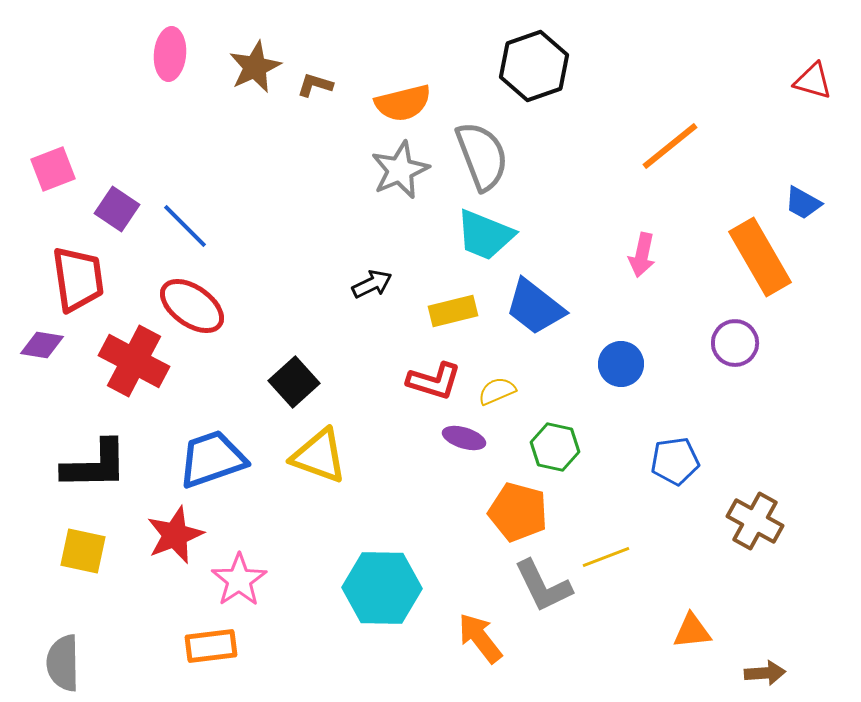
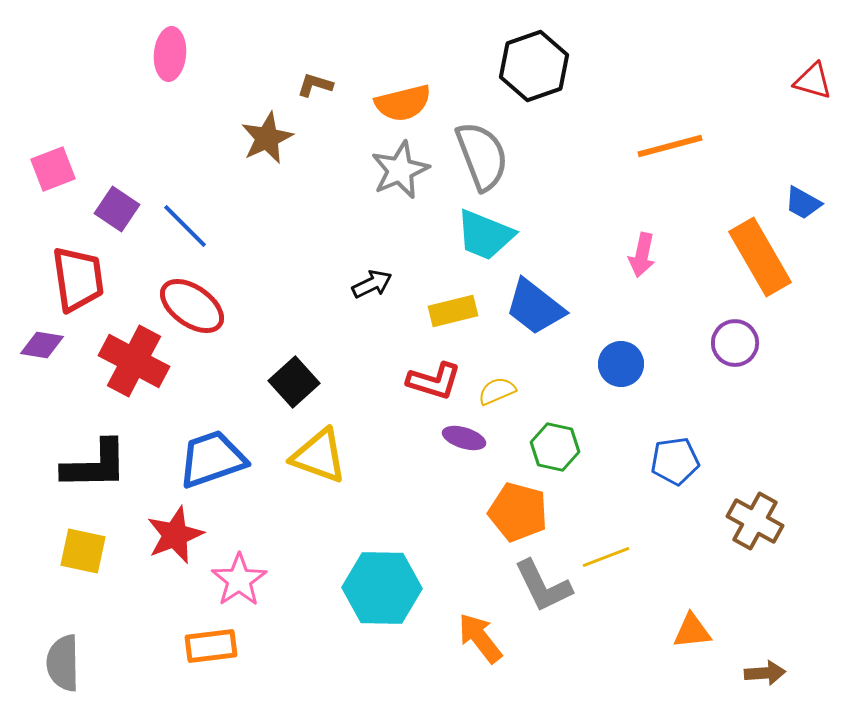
brown star at (255, 67): moved 12 px right, 71 px down
orange line at (670, 146): rotated 24 degrees clockwise
